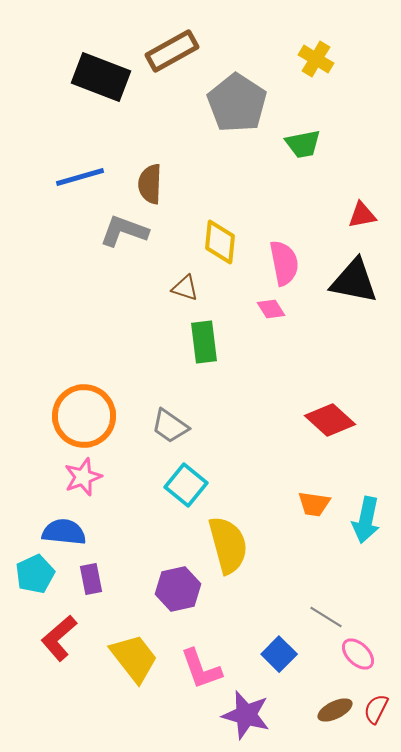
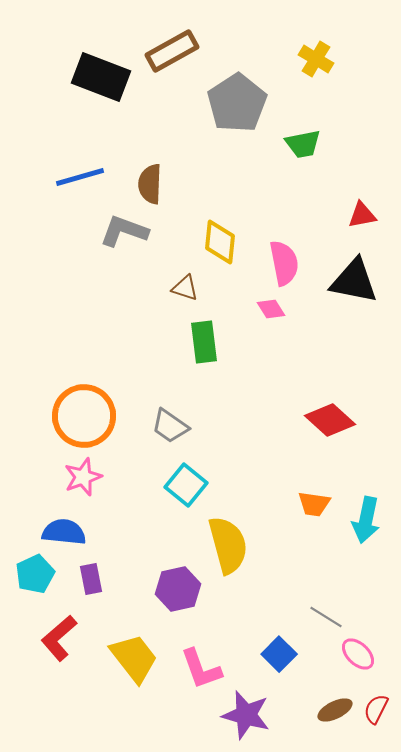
gray pentagon: rotated 6 degrees clockwise
